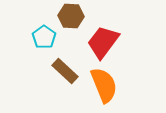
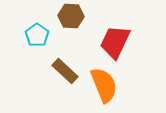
cyan pentagon: moved 7 px left, 2 px up
red trapezoid: moved 12 px right; rotated 12 degrees counterclockwise
